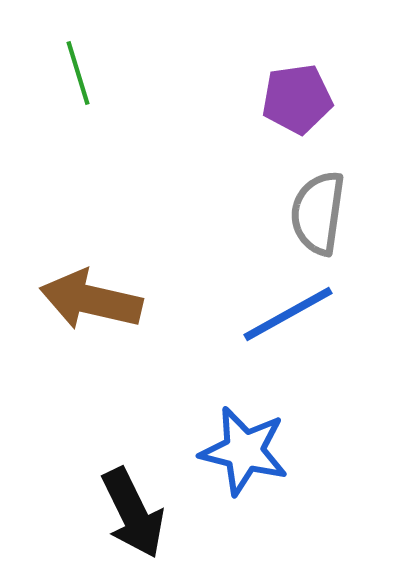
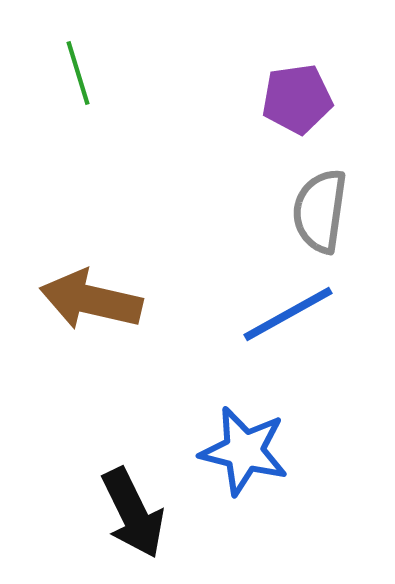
gray semicircle: moved 2 px right, 2 px up
